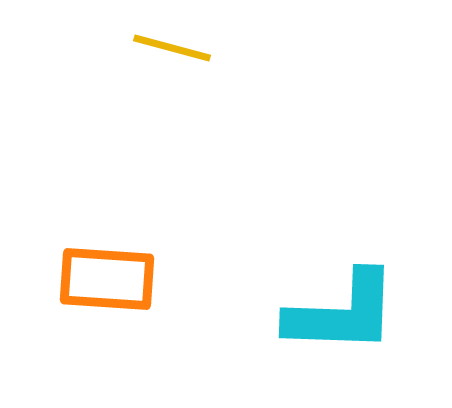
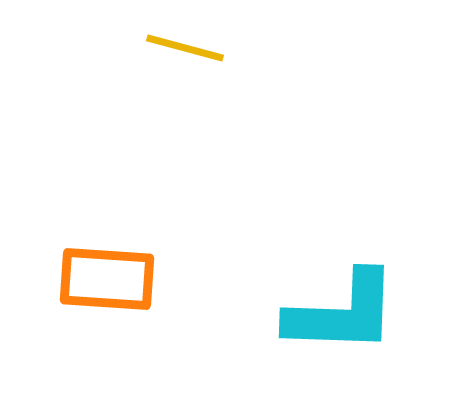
yellow line: moved 13 px right
